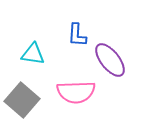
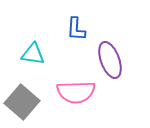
blue L-shape: moved 1 px left, 6 px up
purple ellipse: rotated 18 degrees clockwise
gray square: moved 2 px down
